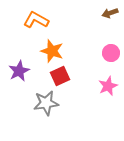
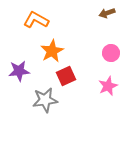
brown arrow: moved 3 px left
orange star: rotated 25 degrees clockwise
purple star: rotated 20 degrees clockwise
red square: moved 6 px right
gray star: moved 1 px left, 3 px up
